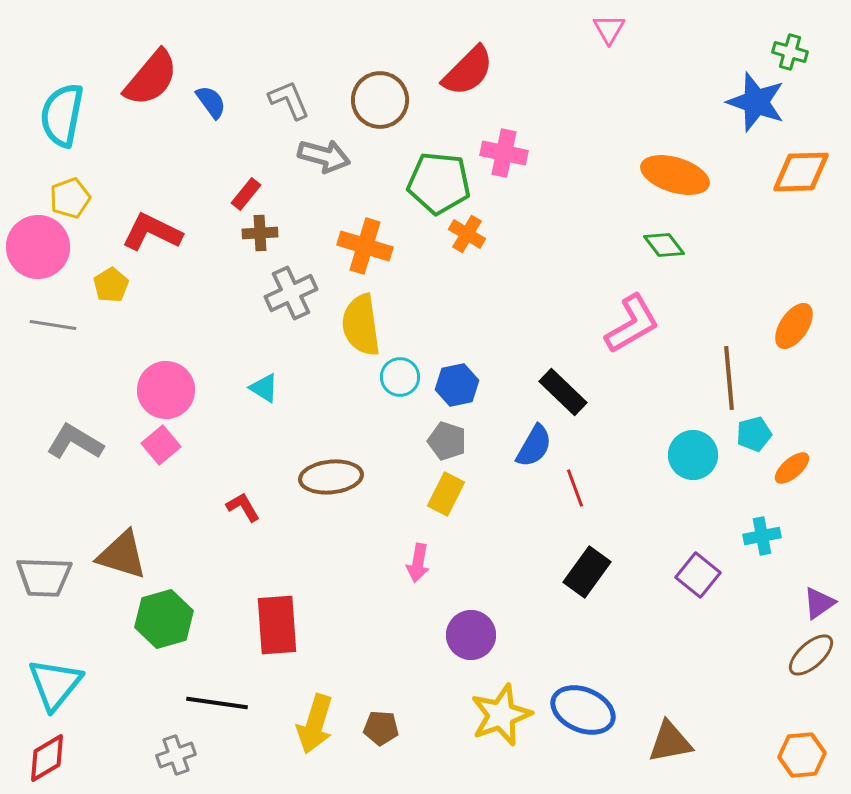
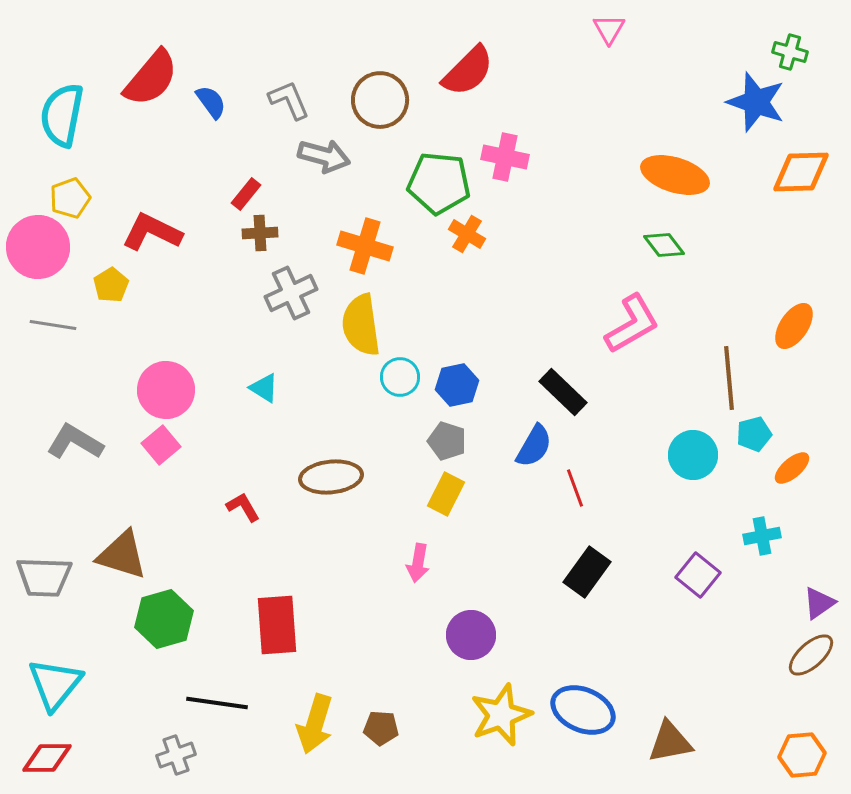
pink cross at (504, 153): moved 1 px right, 4 px down
red diamond at (47, 758): rotated 30 degrees clockwise
